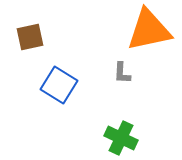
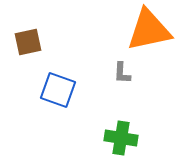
brown square: moved 2 px left, 5 px down
blue square: moved 1 px left, 5 px down; rotated 12 degrees counterclockwise
green cross: rotated 16 degrees counterclockwise
